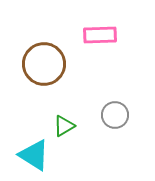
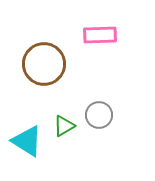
gray circle: moved 16 px left
cyan triangle: moved 7 px left, 14 px up
